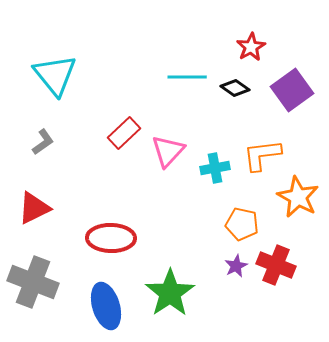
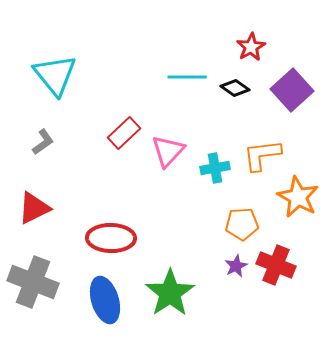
purple square: rotated 6 degrees counterclockwise
orange pentagon: rotated 16 degrees counterclockwise
blue ellipse: moved 1 px left, 6 px up
